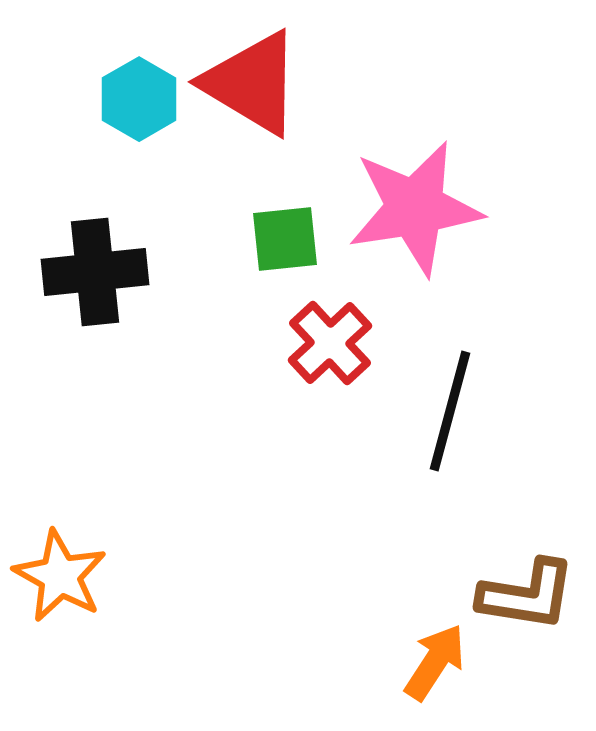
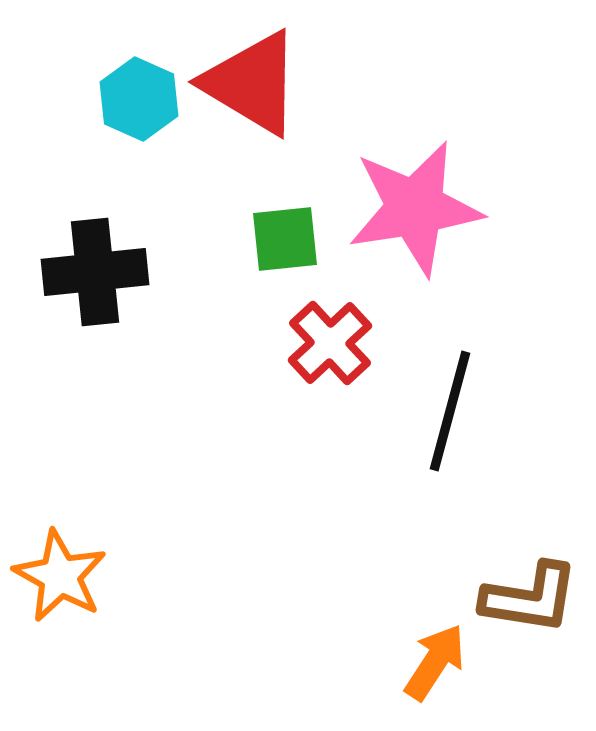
cyan hexagon: rotated 6 degrees counterclockwise
brown L-shape: moved 3 px right, 3 px down
